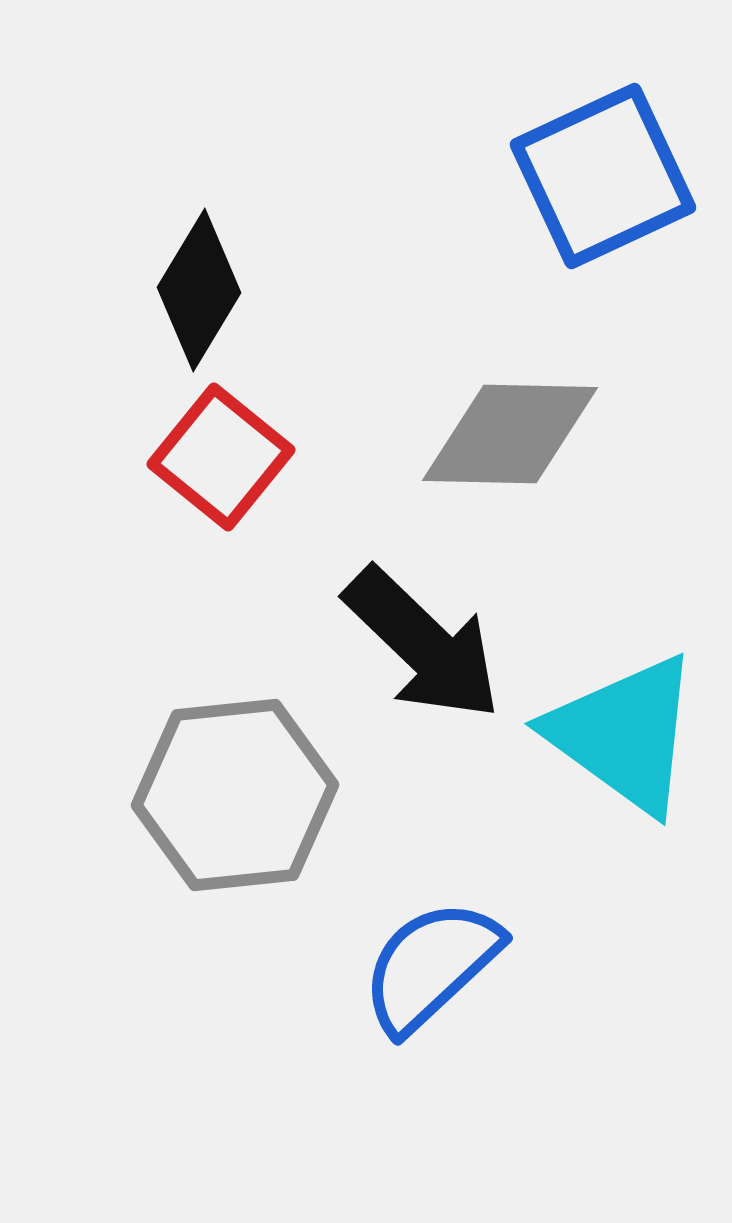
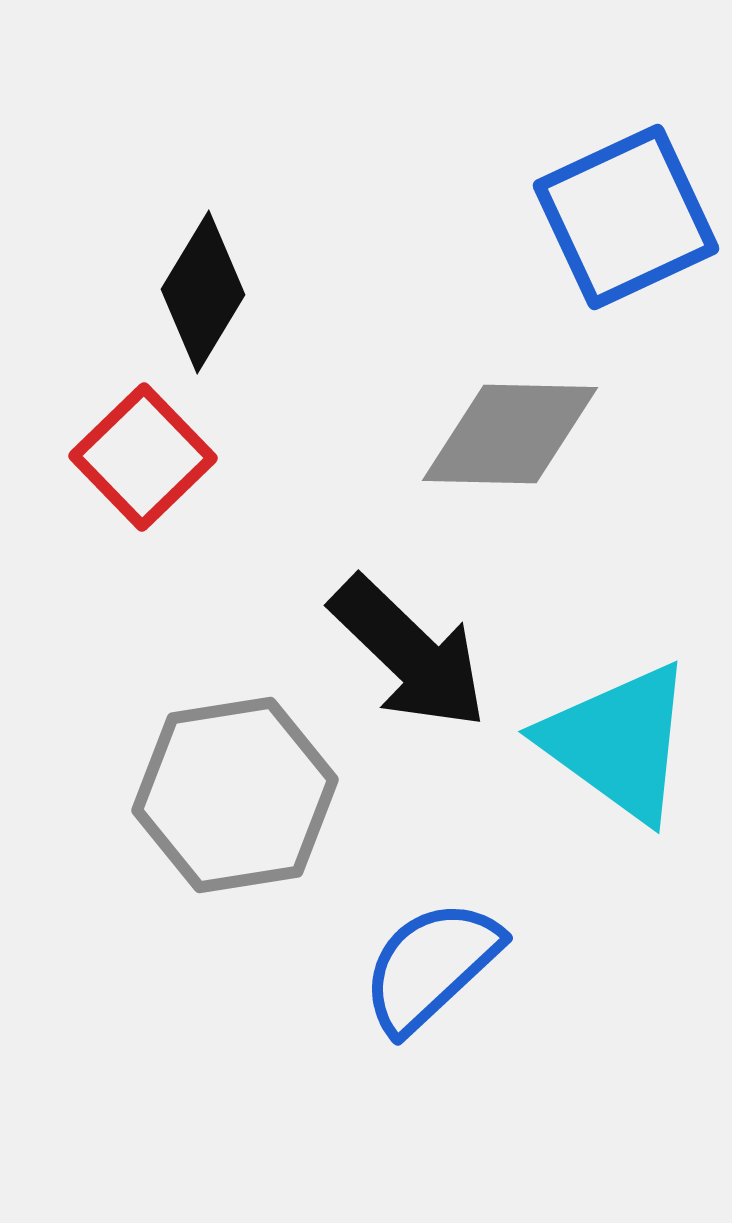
blue square: moved 23 px right, 41 px down
black diamond: moved 4 px right, 2 px down
red square: moved 78 px left; rotated 7 degrees clockwise
black arrow: moved 14 px left, 9 px down
cyan triangle: moved 6 px left, 8 px down
gray hexagon: rotated 3 degrees counterclockwise
